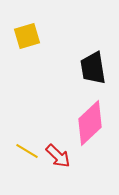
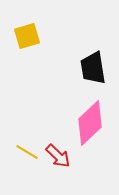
yellow line: moved 1 px down
